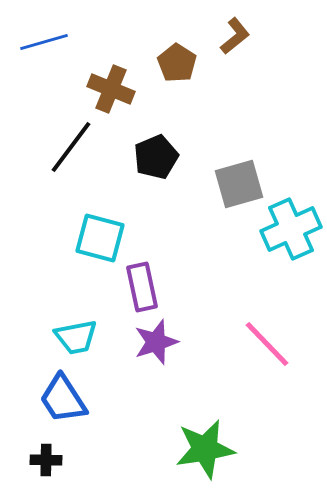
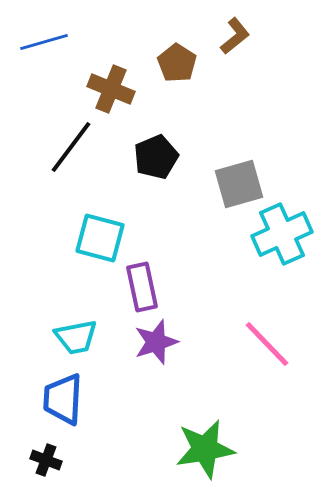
cyan cross: moved 9 px left, 5 px down
blue trapezoid: rotated 36 degrees clockwise
black cross: rotated 20 degrees clockwise
